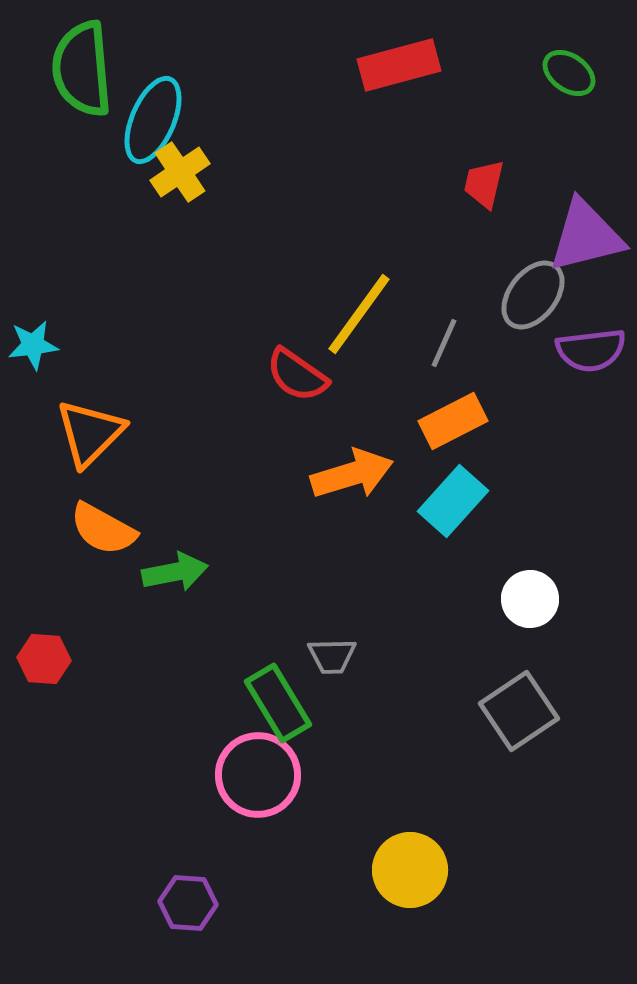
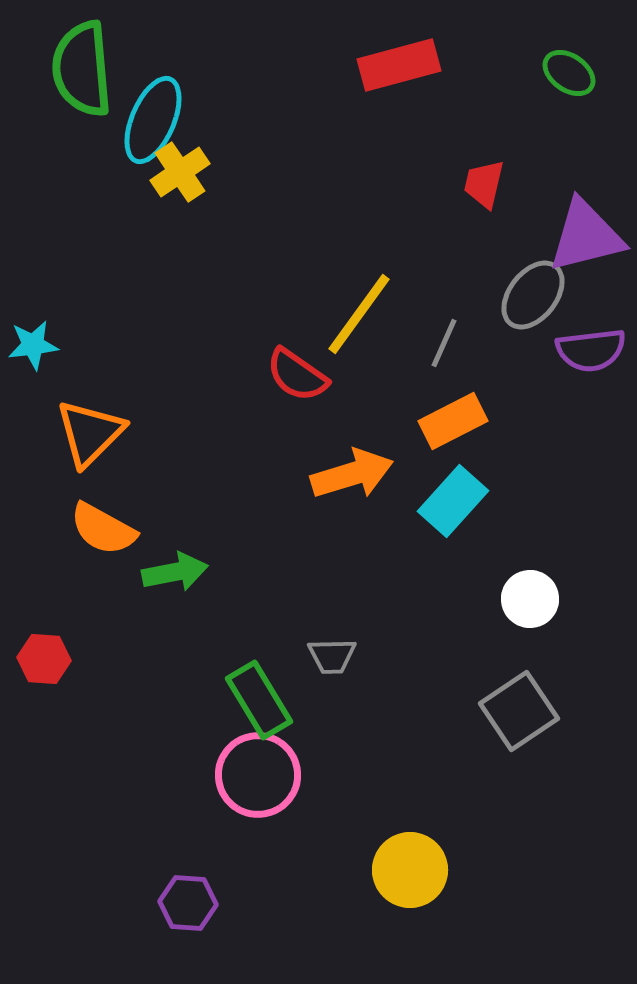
green rectangle: moved 19 px left, 3 px up
